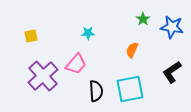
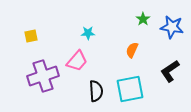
pink trapezoid: moved 1 px right, 3 px up
black L-shape: moved 2 px left, 1 px up
purple cross: rotated 24 degrees clockwise
